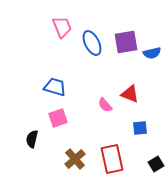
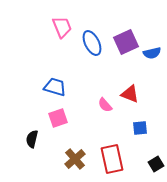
purple square: rotated 15 degrees counterclockwise
